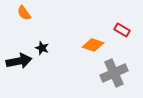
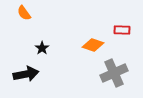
red rectangle: rotated 28 degrees counterclockwise
black star: rotated 16 degrees clockwise
black arrow: moved 7 px right, 13 px down
